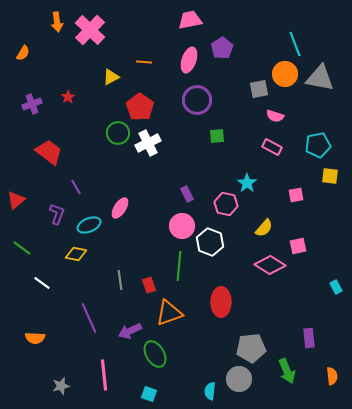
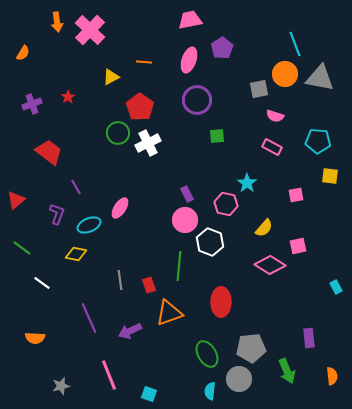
cyan pentagon at (318, 145): moved 4 px up; rotated 15 degrees clockwise
pink circle at (182, 226): moved 3 px right, 6 px up
green ellipse at (155, 354): moved 52 px right
pink line at (104, 375): moved 5 px right; rotated 16 degrees counterclockwise
